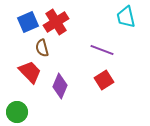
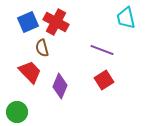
cyan trapezoid: moved 1 px down
red cross: rotated 30 degrees counterclockwise
